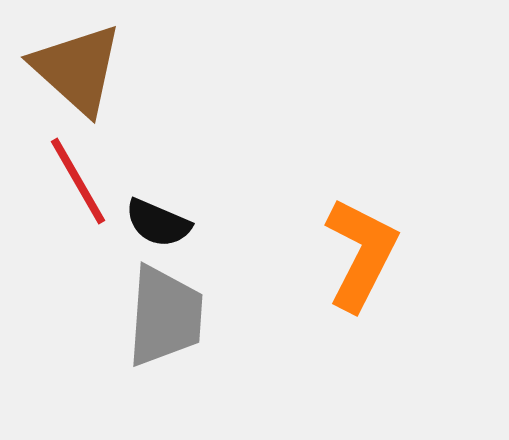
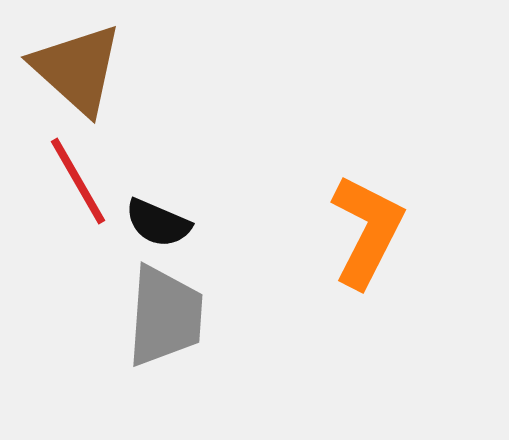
orange L-shape: moved 6 px right, 23 px up
